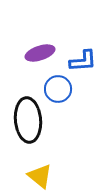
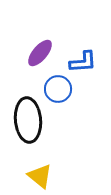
purple ellipse: rotated 32 degrees counterclockwise
blue L-shape: moved 1 px down
